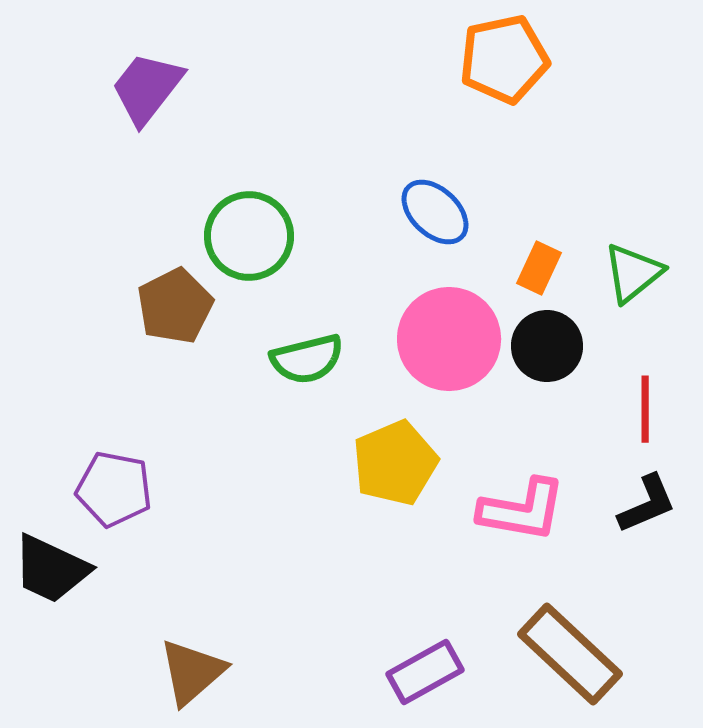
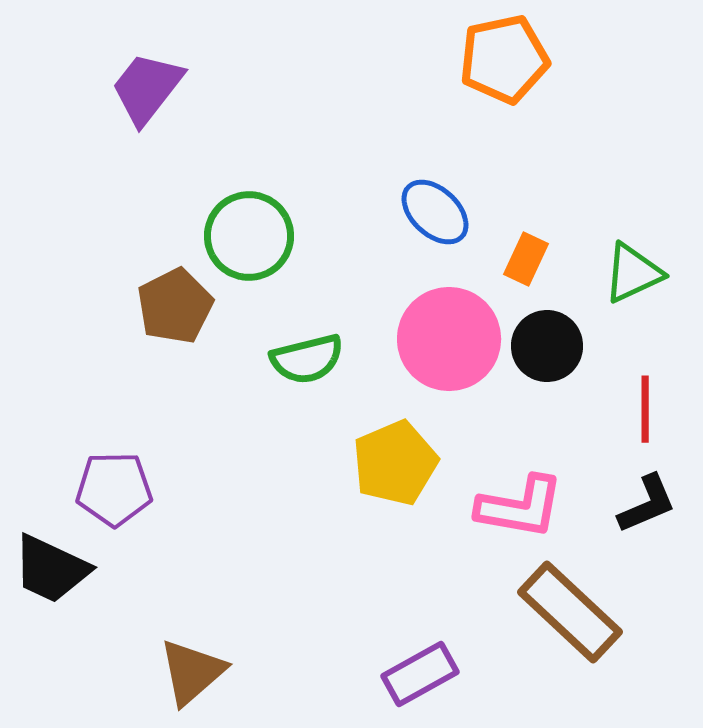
orange rectangle: moved 13 px left, 9 px up
green triangle: rotated 14 degrees clockwise
purple pentagon: rotated 12 degrees counterclockwise
pink L-shape: moved 2 px left, 3 px up
brown rectangle: moved 42 px up
purple rectangle: moved 5 px left, 2 px down
